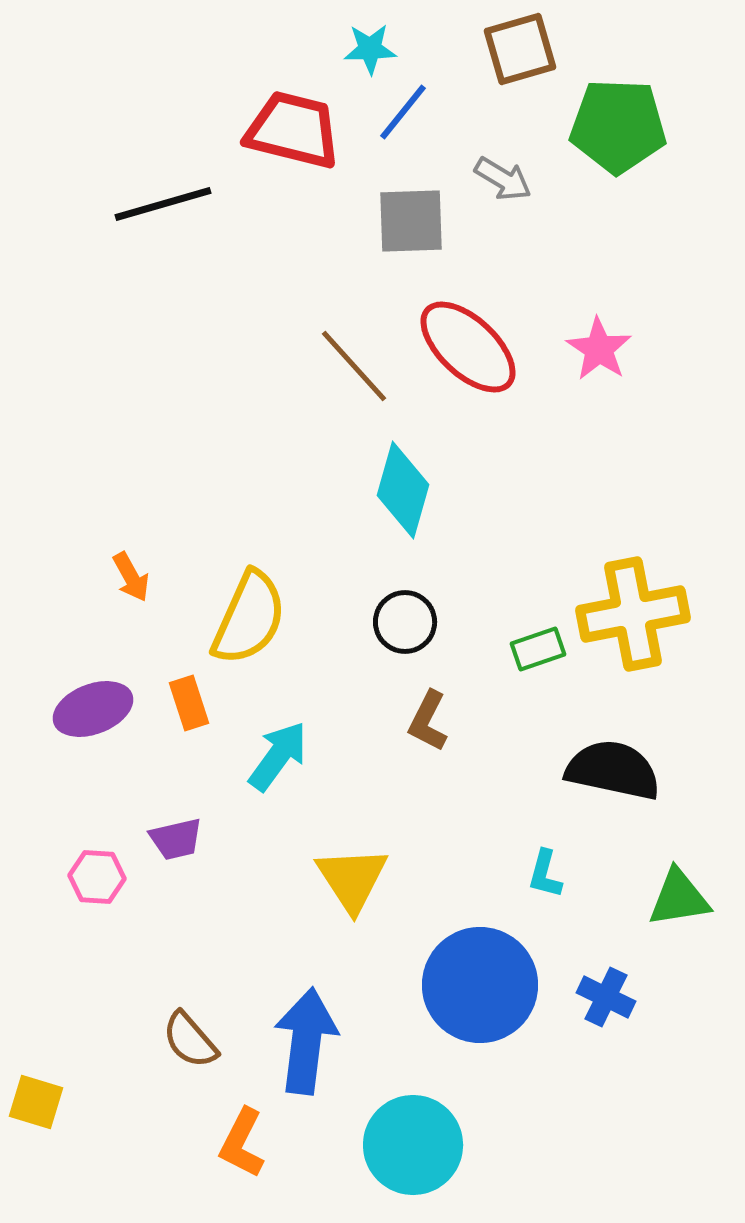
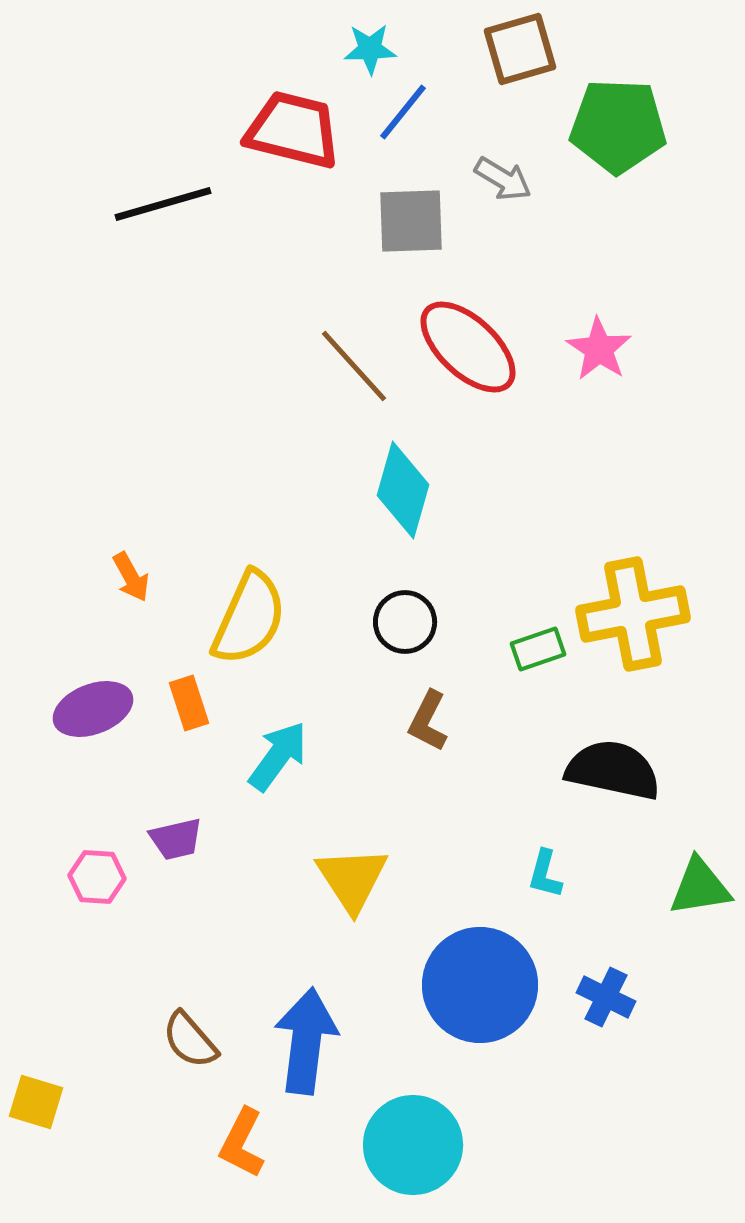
green triangle: moved 21 px right, 11 px up
